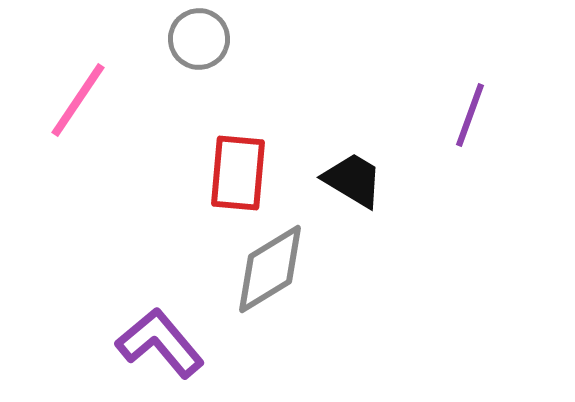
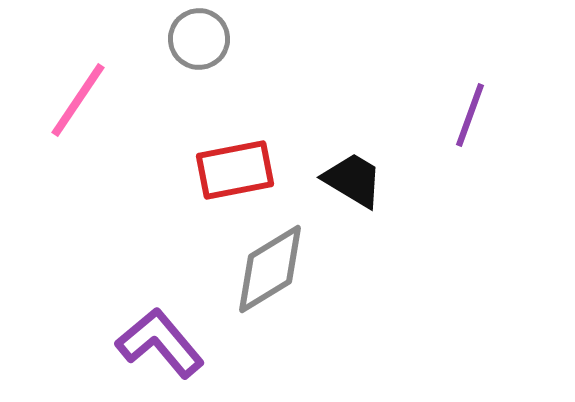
red rectangle: moved 3 px left, 3 px up; rotated 74 degrees clockwise
